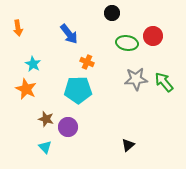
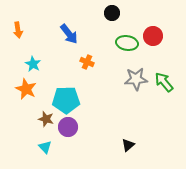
orange arrow: moved 2 px down
cyan pentagon: moved 12 px left, 10 px down
